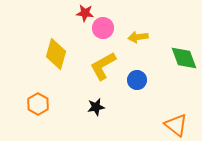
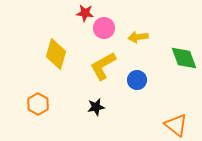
pink circle: moved 1 px right
